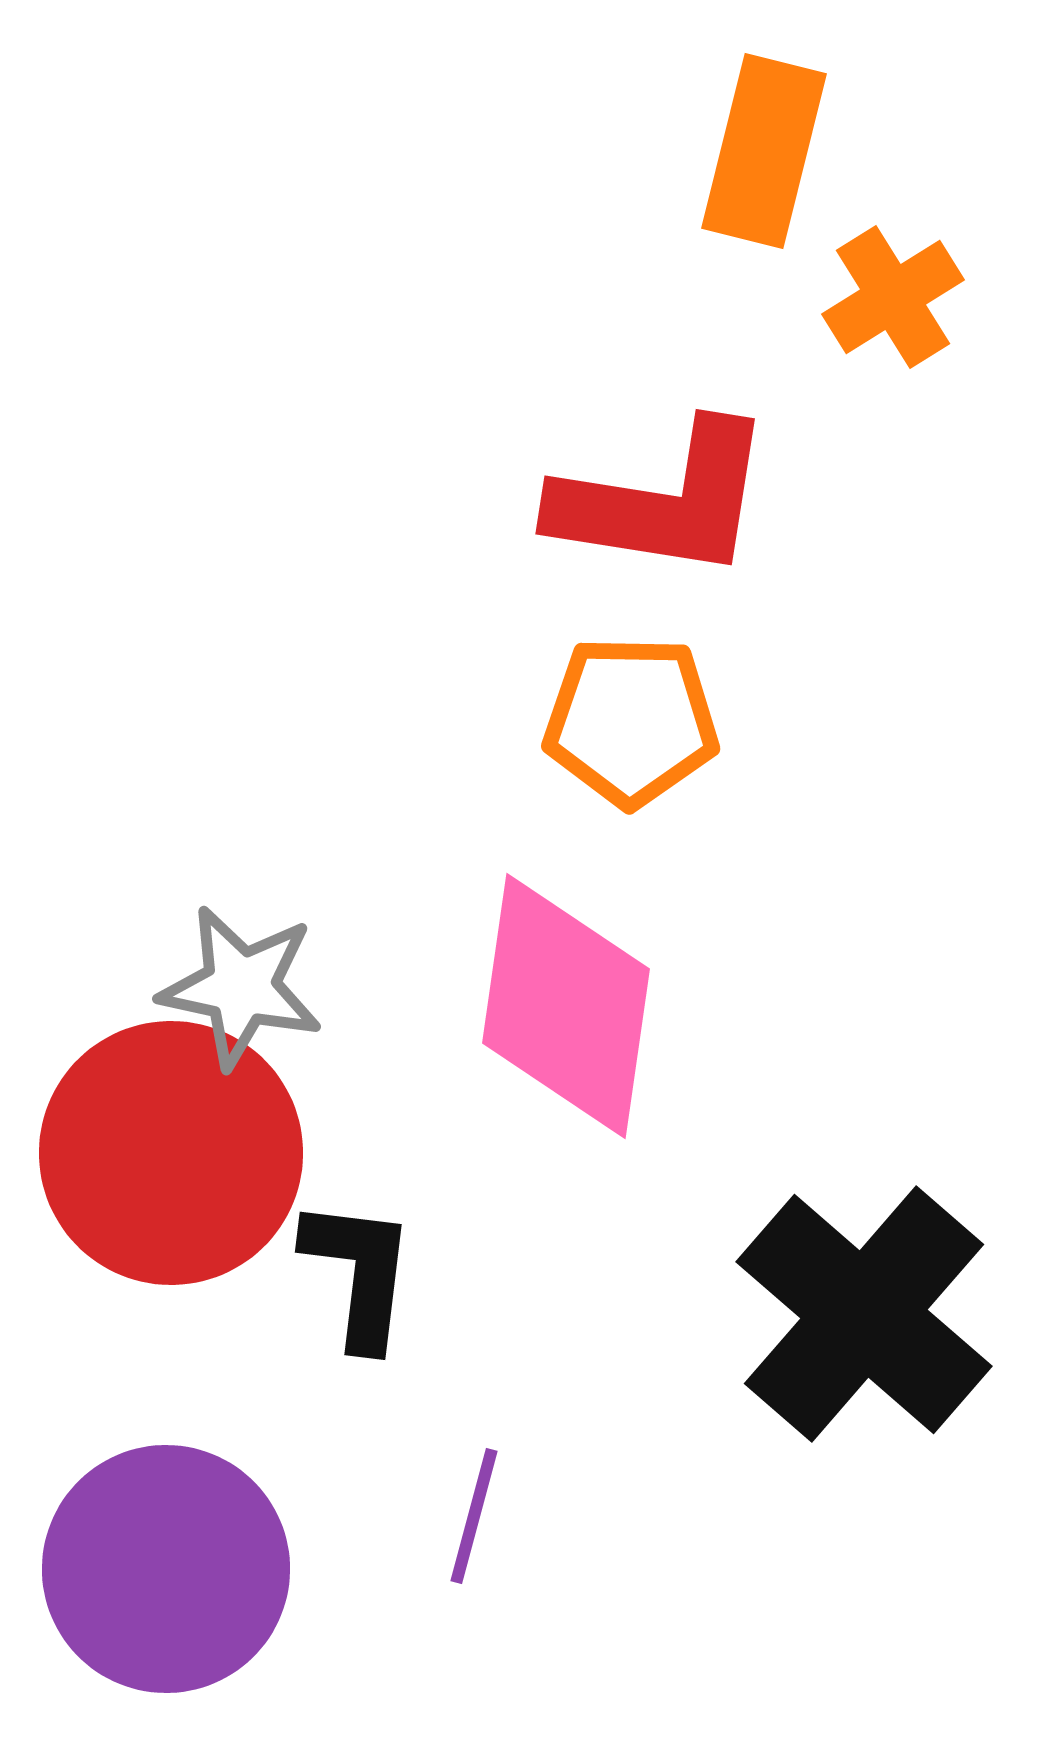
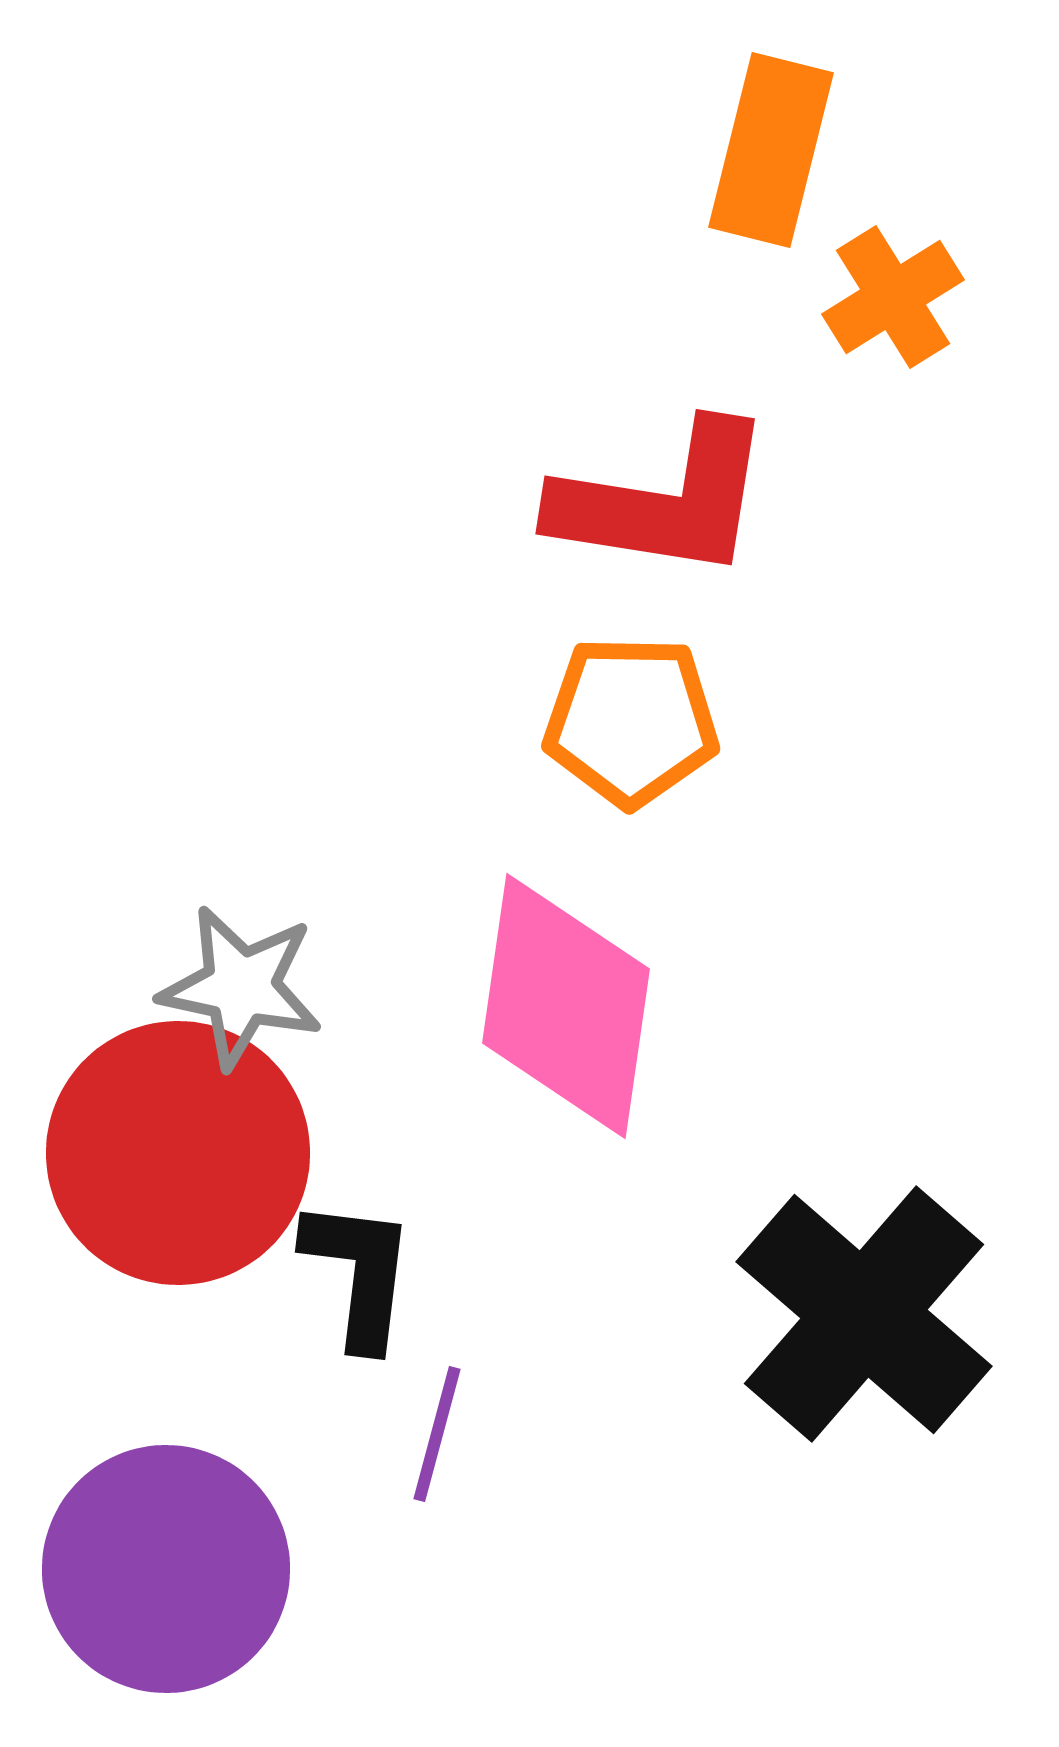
orange rectangle: moved 7 px right, 1 px up
red circle: moved 7 px right
purple line: moved 37 px left, 82 px up
